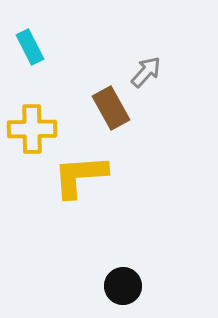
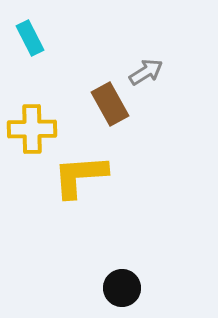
cyan rectangle: moved 9 px up
gray arrow: rotated 16 degrees clockwise
brown rectangle: moved 1 px left, 4 px up
black circle: moved 1 px left, 2 px down
